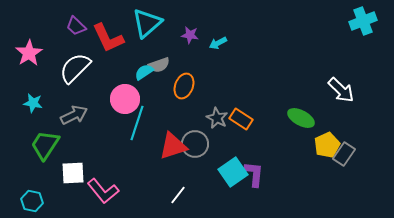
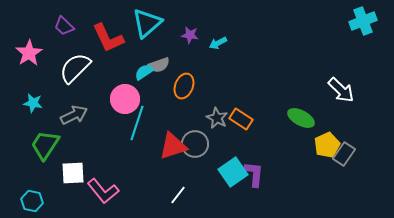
purple trapezoid: moved 12 px left
